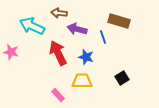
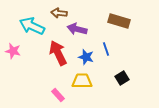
blue line: moved 3 px right, 12 px down
pink star: moved 2 px right, 1 px up
